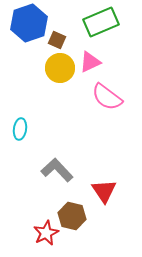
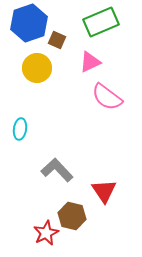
yellow circle: moved 23 px left
